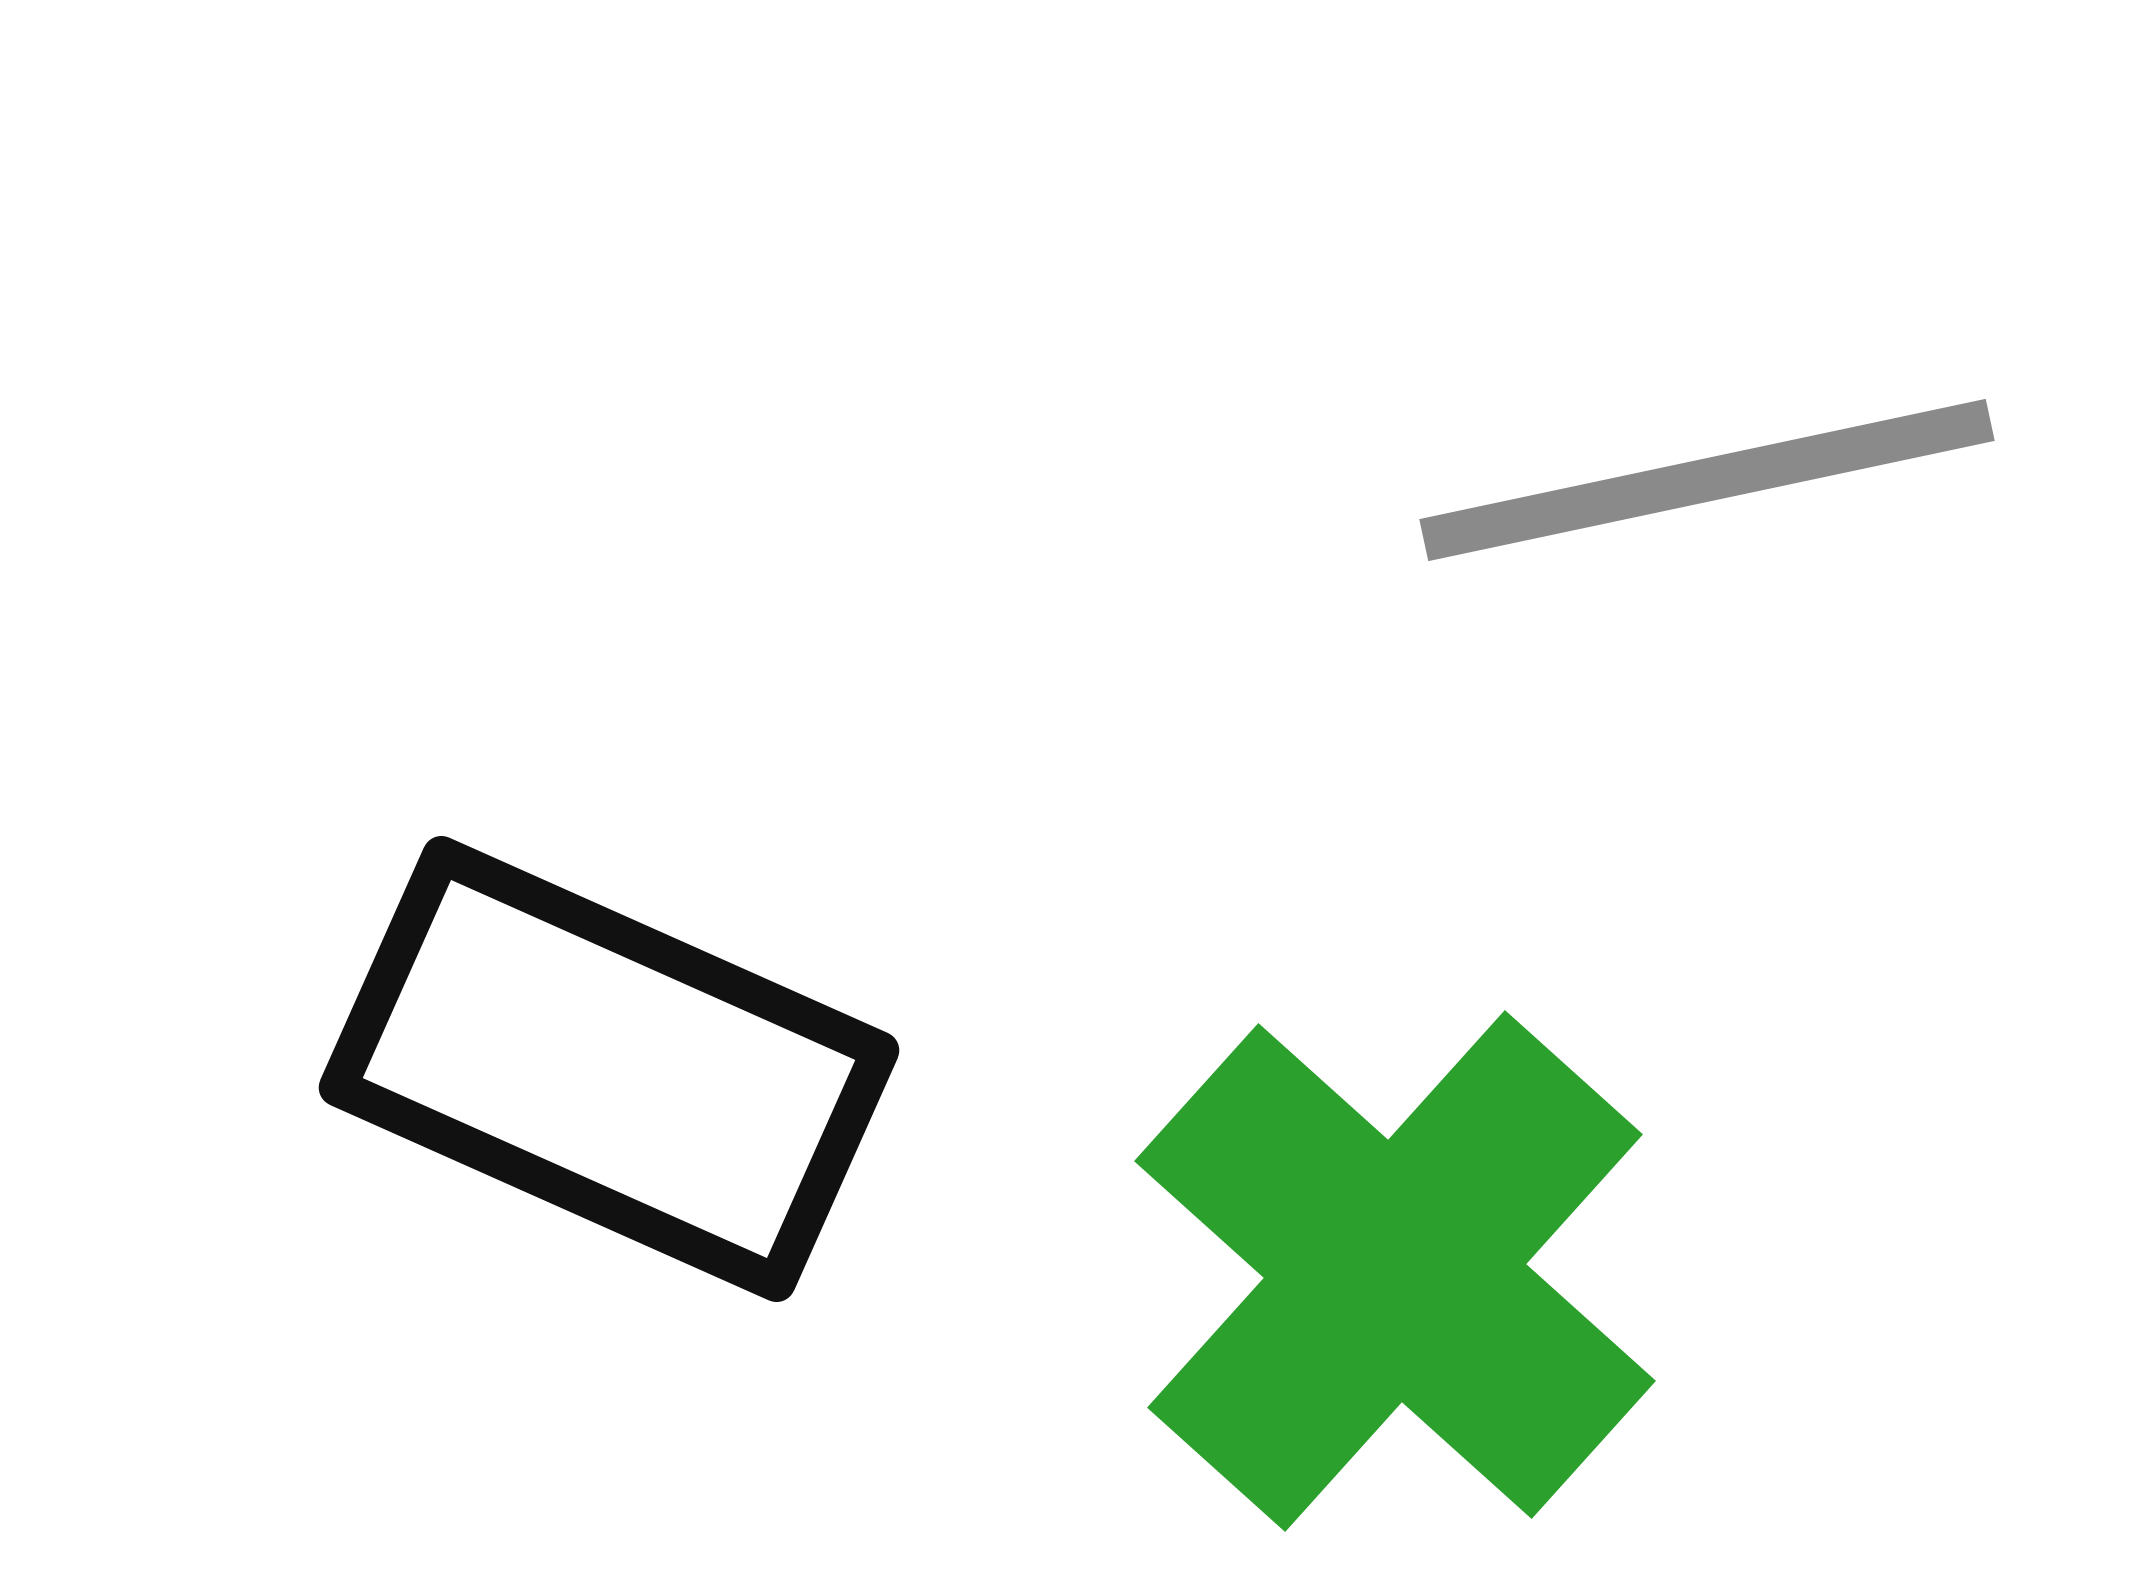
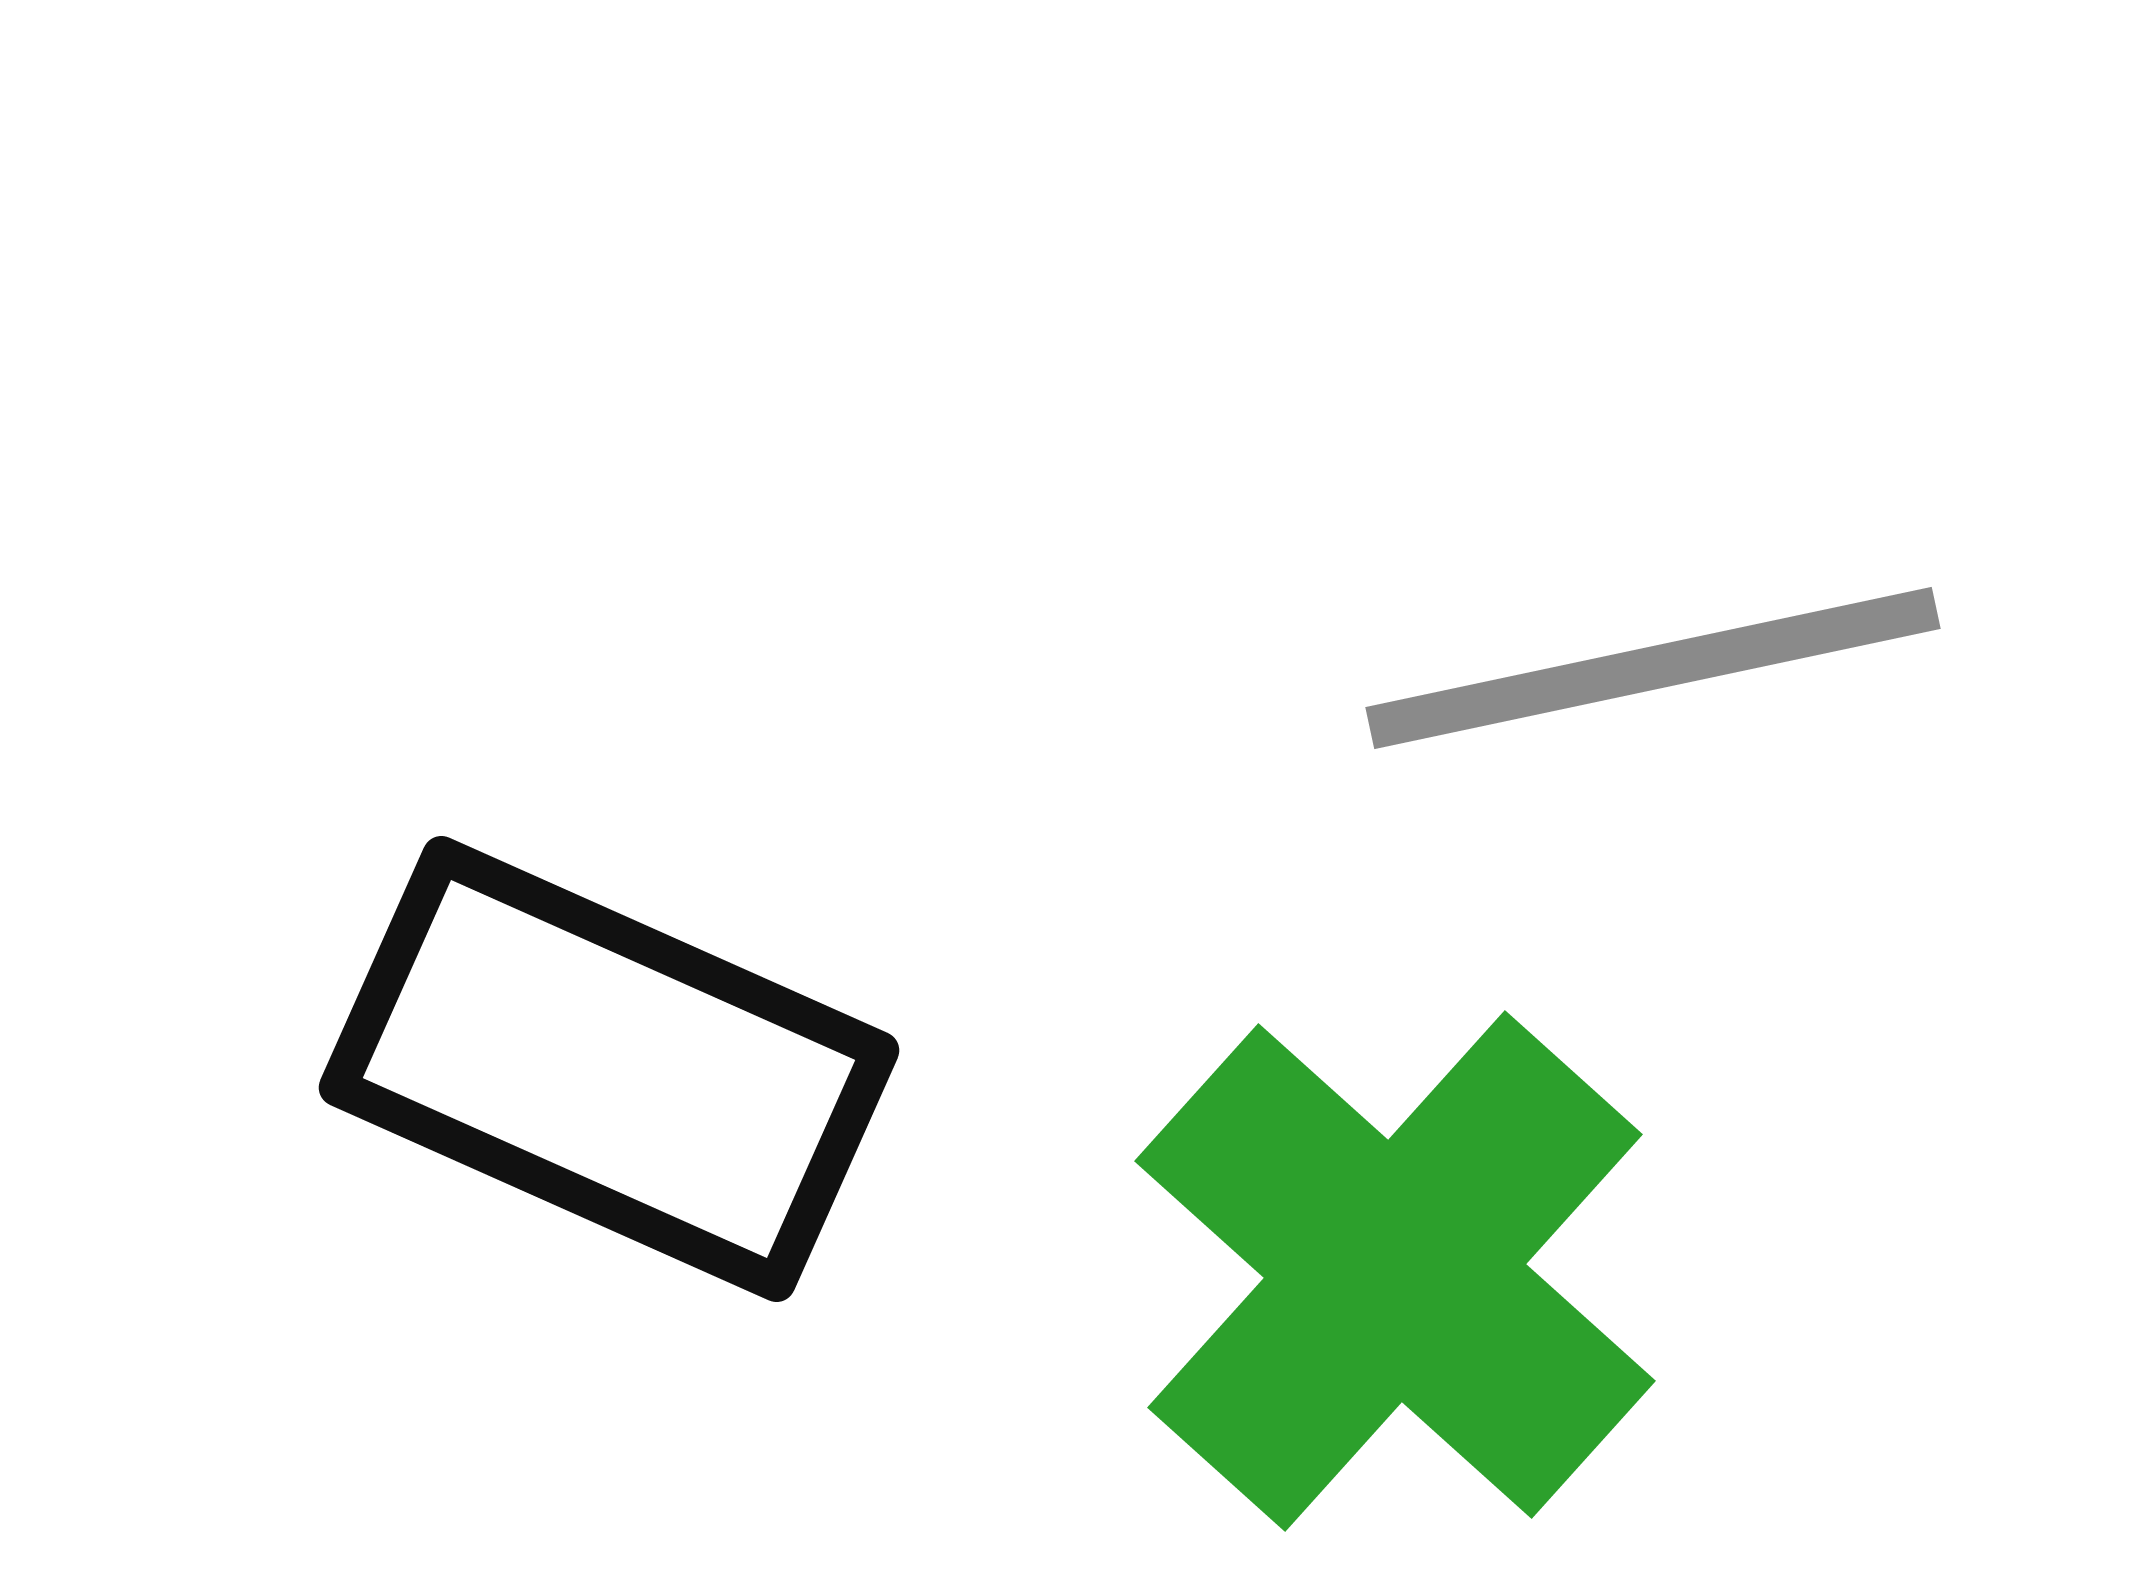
gray line: moved 54 px left, 188 px down
